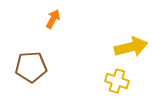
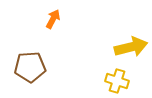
brown pentagon: moved 1 px left
